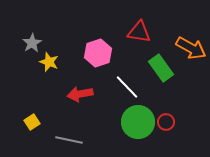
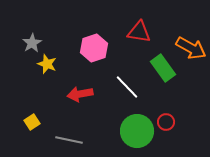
pink hexagon: moved 4 px left, 5 px up
yellow star: moved 2 px left, 2 px down
green rectangle: moved 2 px right
green circle: moved 1 px left, 9 px down
